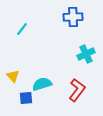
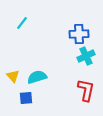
blue cross: moved 6 px right, 17 px down
cyan line: moved 6 px up
cyan cross: moved 2 px down
cyan semicircle: moved 5 px left, 7 px up
red L-shape: moved 9 px right; rotated 25 degrees counterclockwise
